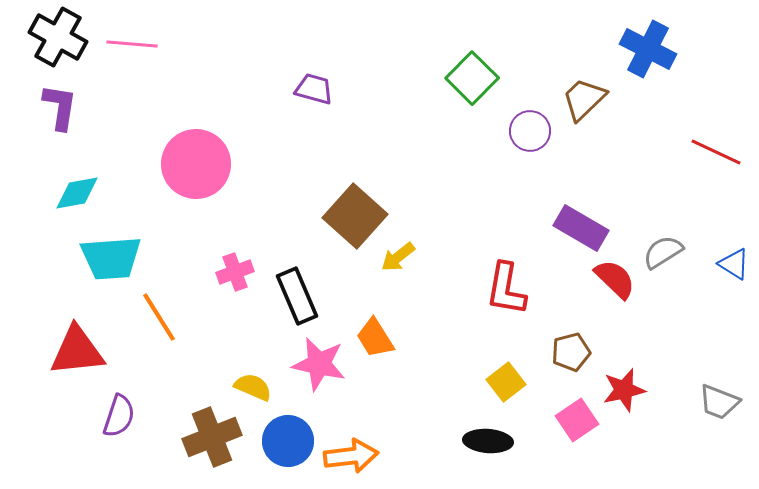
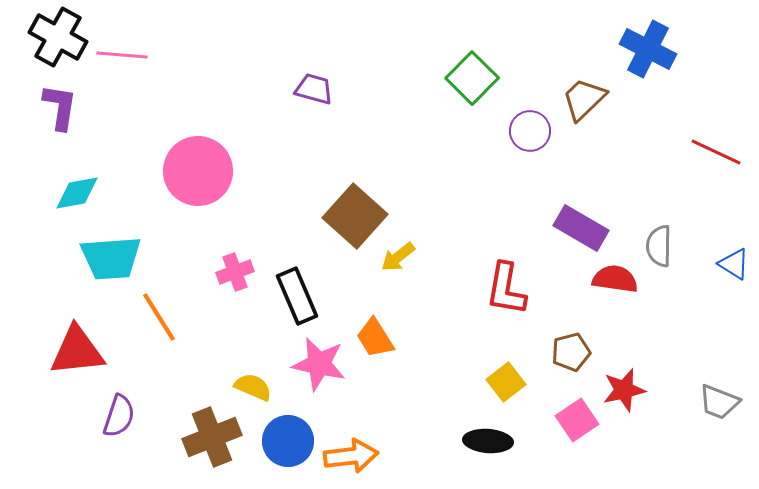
pink line: moved 10 px left, 11 px down
pink circle: moved 2 px right, 7 px down
gray semicircle: moved 4 px left, 6 px up; rotated 57 degrees counterclockwise
red semicircle: rotated 36 degrees counterclockwise
